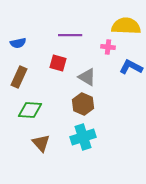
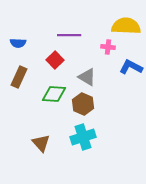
purple line: moved 1 px left
blue semicircle: rotated 14 degrees clockwise
red square: moved 3 px left, 3 px up; rotated 30 degrees clockwise
green diamond: moved 24 px right, 16 px up
